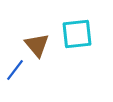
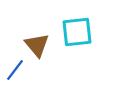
cyan square: moved 2 px up
